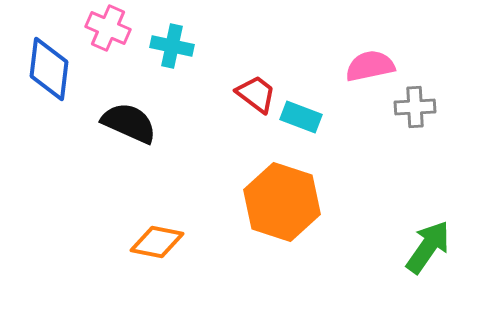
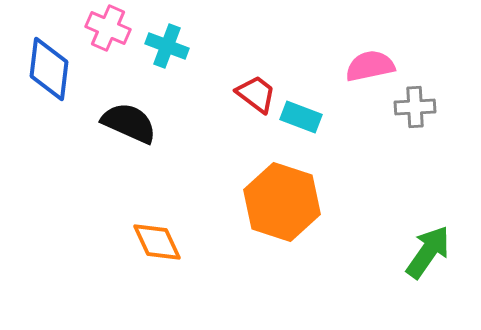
cyan cross: moved 5 px left; rotated 9 degrees clockwise
orange diamond: rotated 54 degrees clockwise
green arrow: moved 5 px down
